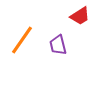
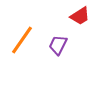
purple trapezoid: rotated 40 degrees clockwise
